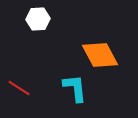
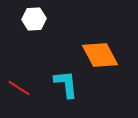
white hexagon: moved 4 px left
cyan L-shape: moved 9 px left, 4 px up
